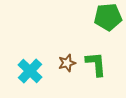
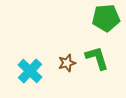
green pentagon: moved 2 px left, 1 px down
green L-shape: moved 1 px right, 6 px up; rotated 12 degrees counterclockwise
